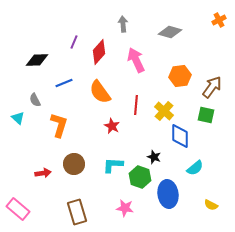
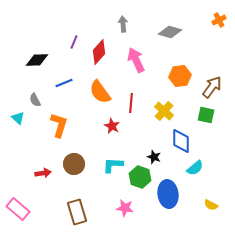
red line: moved 5 px left, 2 px up
blue diamond: moved 1 px right, 5 px down
